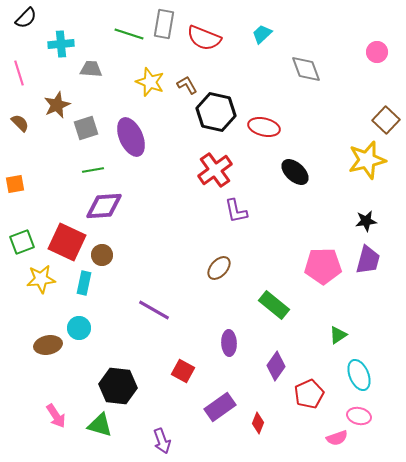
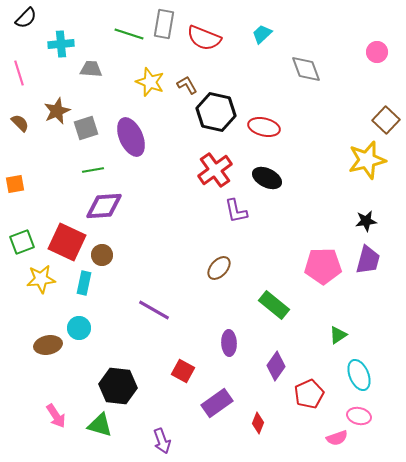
brown star at (57, 105): moved 6 px down
black ellipse at (295, 172): moved 28 px left, 6 px down; rotated 16 degrees counterclockwise
purple rectangle at (220, 407): moved 3 px left, 4 px up
